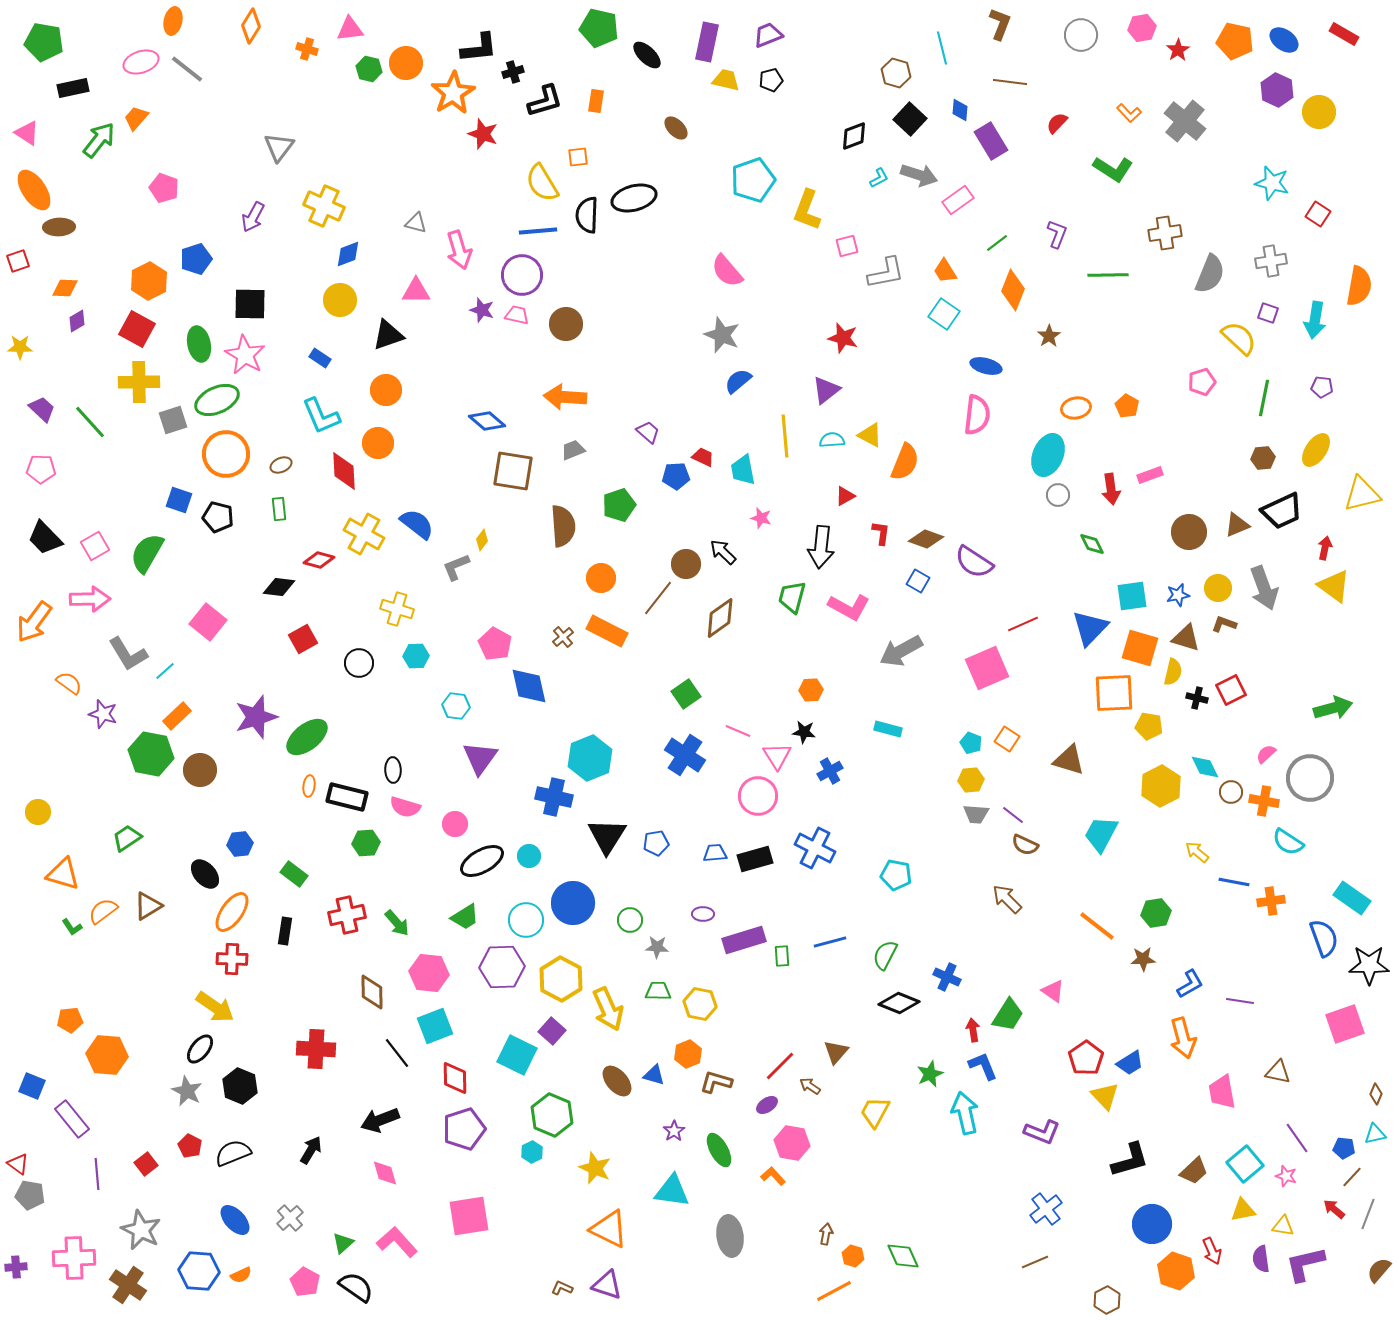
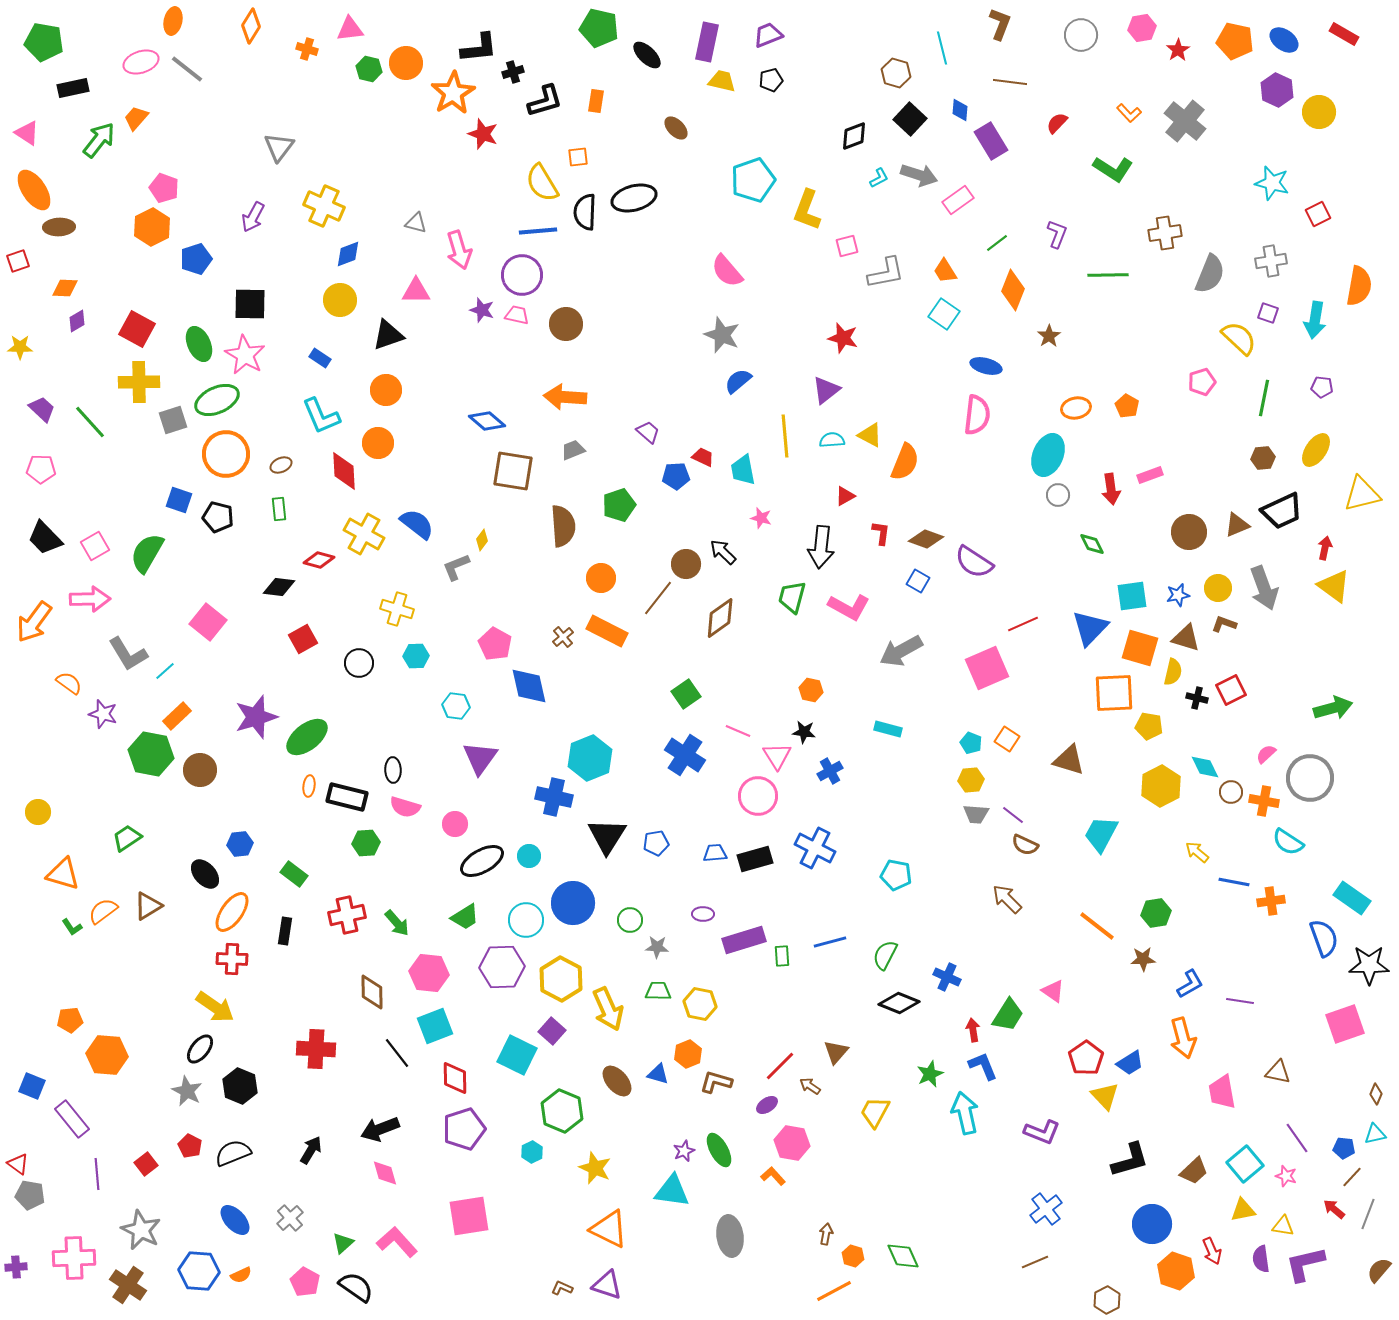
yellow trapezoid at (726, 80): moved 4 px left, 1 px down
red square at (1318, 214): rotated 30 degrees clockwise
black semicircle at (587, 215): moved 2 px left, 3 px up
orange hexagon at (149, 281): moved 3 px right, 54 px up
green ellipse at (199, 344): rotated 12 degrees counterclockwise
orange hexagon at (811, 690): rotated 15 degrees clockwise
blue triangle at (654, 1075): moved 4 px right, 1 px up
green hexagon at (552, 1115): moved 10 px right, 4 px up
black arrow at (380, 1120): moved 9 px down
purple star at (674, 1131): moved 10 px right, 20 px down; rotated 10 degrees clockwise
